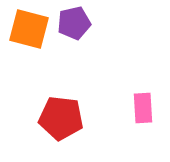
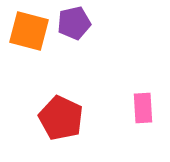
orange square: moved 2 px down
red pentagon: rotated 18 degrees clockwise
